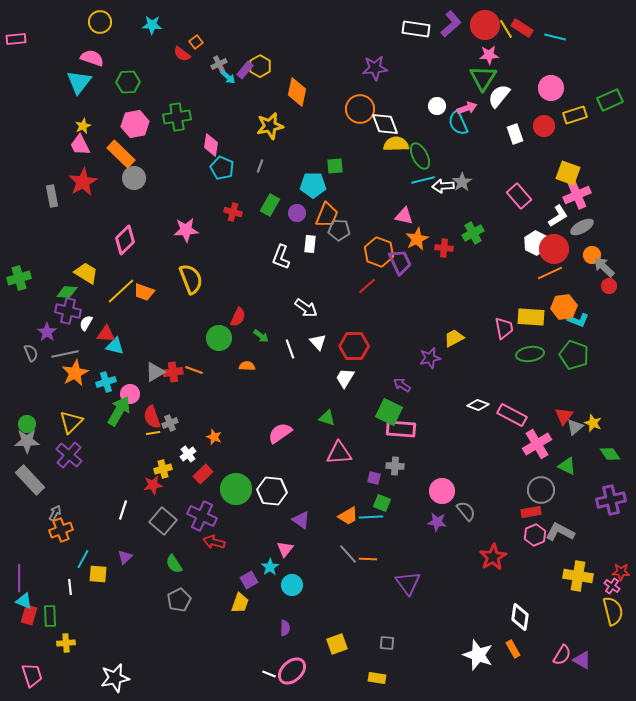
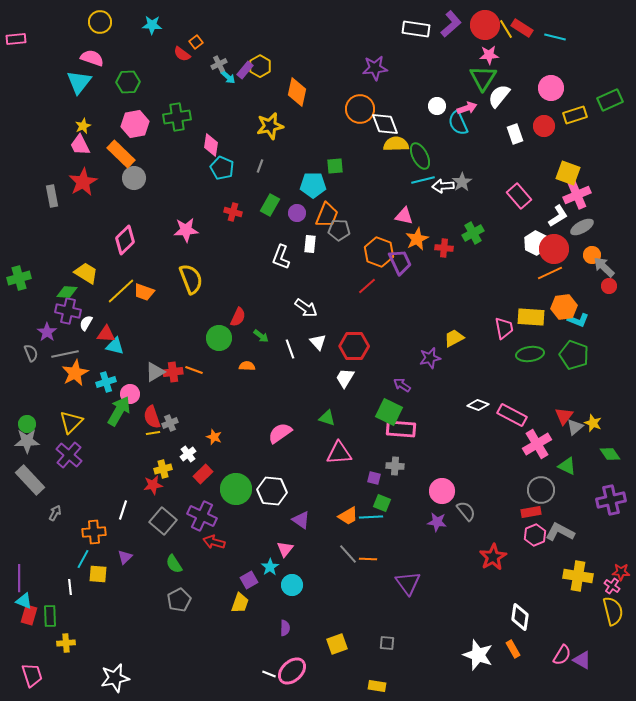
orange cross at (61, 530): moved 33 px right, 2 px down; rotated 15 degrees clockwise
yellow rectangle at (377, 678): moved 8 px down
